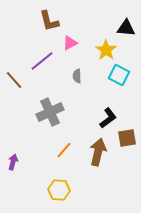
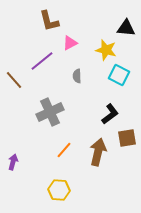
yellow star: rotated 20 degrees counterclockwise
black L-shape: moved 2 px right, 4 px up
